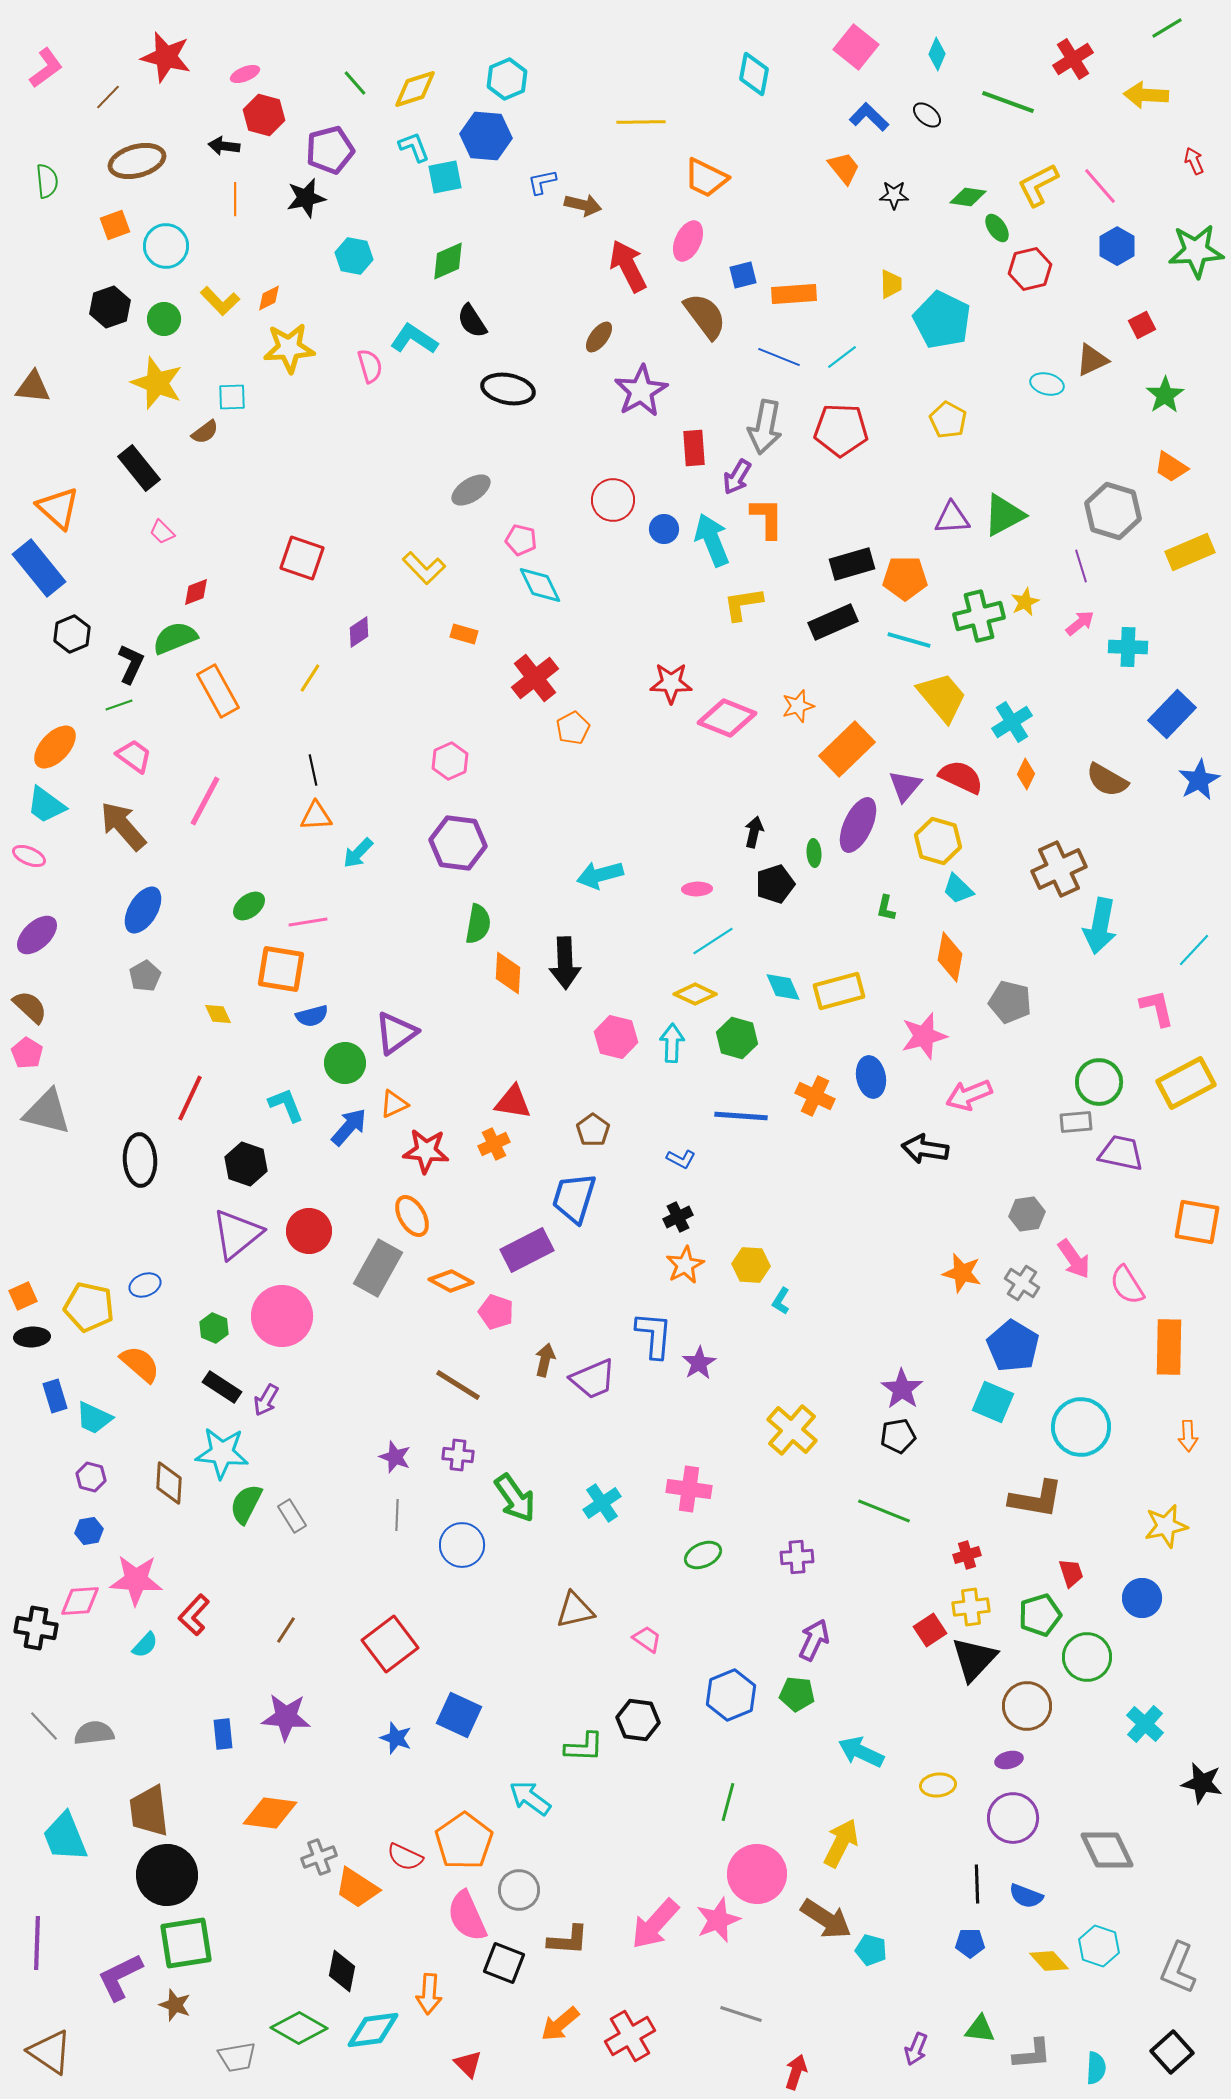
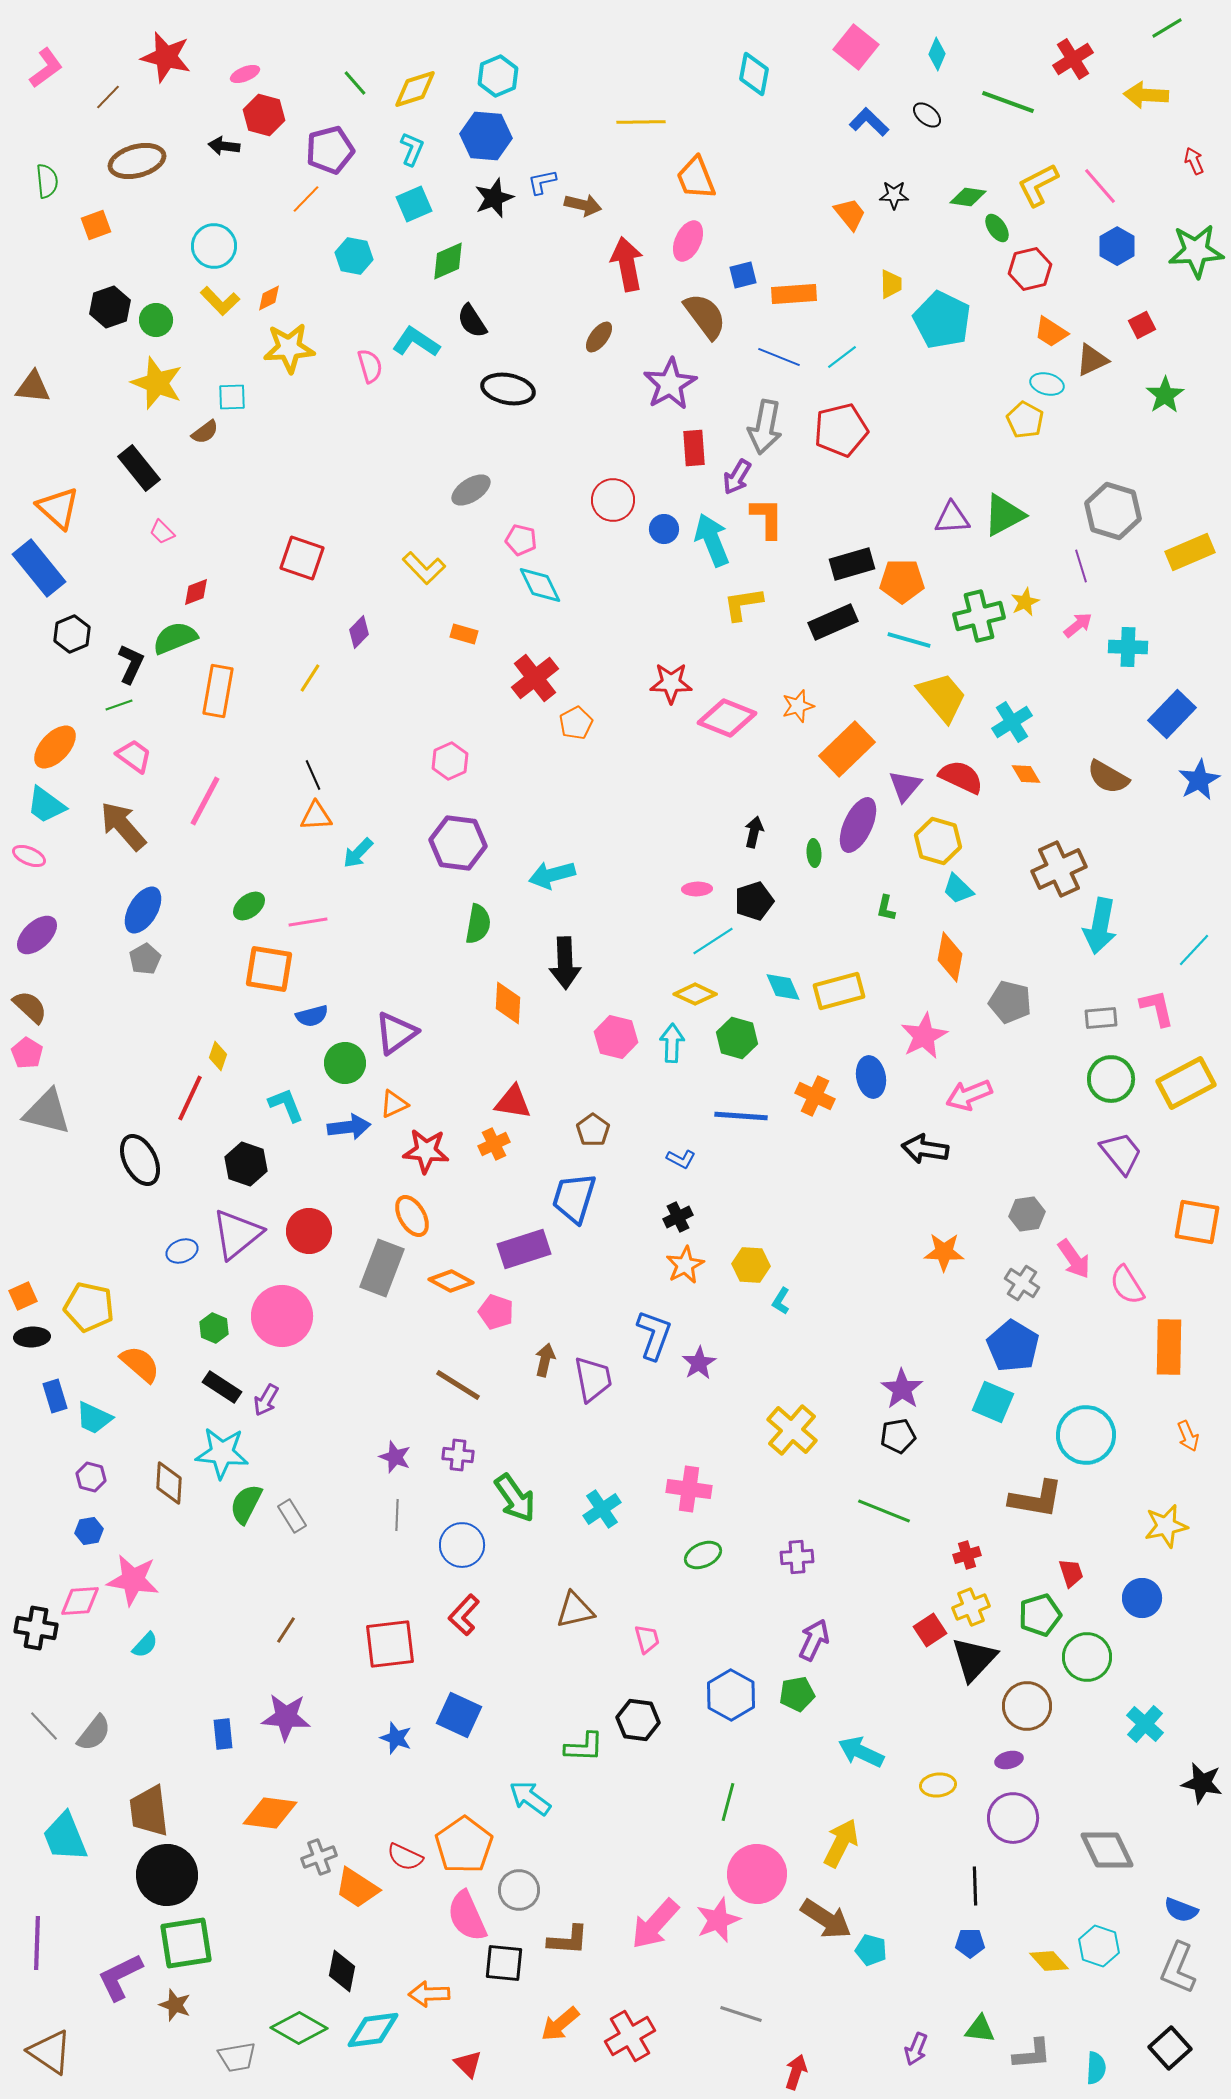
cyan hexagon at (507, 79): moved 9 px left, 3 px up
blue L-shape at (869, 117): moved 5 px down
cyan L-shape at (414, 147): moved 2 px left, 2 px down; rotated 44 degrees clockwise
orange trapezoid at (844, 168): moved 6 px right, 46 px down
cyan square at (445, 177): moved 31 px left, 27 px down; rotated 12 degrees counterclockwise
orange trapezoid at (706, 178): moved 10 px left; rotated 42 degrees clockwise
black star at (306, 198): moved 188 px right; rotated 9 degrees counterclockwise
orange line at (235, 199): moved 71 px right; rotated 44 degrees clockwise
orange square at (115, 225): moved 19 px left
cyan circle at (166, 246): moved 48 px right
red arrow at (628, 266): moved 1 px left, 2 px up; rotated 16 degrees clockwise
green circle at (164, 319): moved 8 px left, 1 px down
cyan L-shape at (414, 339): moved 2 px right, 3 px down
purple star at (641, 391): moved 29 px right, 7 px up
yellow pentagon at (948, 420): moved 77 px right
red pentagon at (841, 430): rotated 16 degrees counterclockwise
orange trapezoid at (1171, 467): moved 120 px left, 135 px up
orange pentagon at (905, 578): moved 3 px left, 3 px down
pink arrow at (1080, 623): moved 2 px left, 2 px down
purple diamond at (359, 632): rotated 12 degrees counterclockwise
orange rectangle at (218, 691): rotated 39 degrees clockwise
orange pentagon at (573, 728): moved 3 px right, 5 px up
black line at (313, 770): moved 5 px down; rotated 12 degrees counterclockwise
orange diamond at (1026, 774): rotated 56 degrees counterclockwise
brown semicircle at (1107, 780): moved 1 px right, 3 px up
cyan arrow at (600, 875): moved 48 px left
black pentagon at (775, 884): moved 21 px left, 17 px down
orange square at (281, 969): moved 12 px left
orange diamond at (508, 973): moved 30 px down
gray pentagon at (145, 976): moved 17 px up
yellow diamond at (218, 1014): moved 42 px down; rotated 44 degrees clockwise
pink star at (924, 1036): rotated 12 degrees counterclockwise
green circle at (1099, 1082): moved 12 px right, 3 px up
gray rectangle at (1076, 1122): moved 25 px right, 104 px up
blue arrow at (349, 1127): rotated 42 degrees clockwise
purple trapezoid at (1121, 1153): rotated 39 degrees clockwise
black ellipse at (140, 1160): rotated 24 degrees counterclockwise
purple rectangle at (527, 1250): moved 3 px left, 1 px up; rotated 9 degrees clockwise
gray rectangle at (378, 1268): moved 4 px right; rotated 8 degrees counterclockwise
orange star at (962, 1273): moved 18 px left, 21 px up; rotated 12 degrees counterclockwise
blue ellipse at (145, 1285): moved 37 px right, 34 px up
blue L-shape at (654, 1335): rotated 15 degrees clockwise
purple trapezoid at (593, 1379): rotated 78 degrees counterclockwise
cyan circle at (1081, 1427): moved 5 px right, 8 px down
orange arrow at (1188, 1436): rotated 20 degrees counterclockwise
cyan cross at (602, 1503): moved 6 px down
pink star at (136, 1580): moved 3 px left; rotated 6 degrees clockwise
yellow cross at (971, 1607): rotated 15 degrees counterclockwise
red L-shape at (194, 1615): moved 270 px right
pink trapezoid at (647, 1639): rotated 40 degrees clockwise
red square at (390, 1644): rotated 30 degrees clockwise
green pentagon at (797, 1694): rotated 16 degrees counterclockwise
blue hexagon at (731, 1695): rotated 9 degrees counterclockwise
gray semicircle at (94, 1733): rotated 135 degrees clockwise
orange pentagon at (464, 1841): moved 4 px down
black line at (977, 1884): moved 2 px left, 2 px down
blue semicircle at (1026, 1896): moved 155 px right, 14 px down
black square at (504, 1963): rotated 15 degrees counterclockwise
orange arrow at (429, 1994): rotated 84 degrees clockwise
black square at (1172, 2052): moved 2 px left, 4 px up
